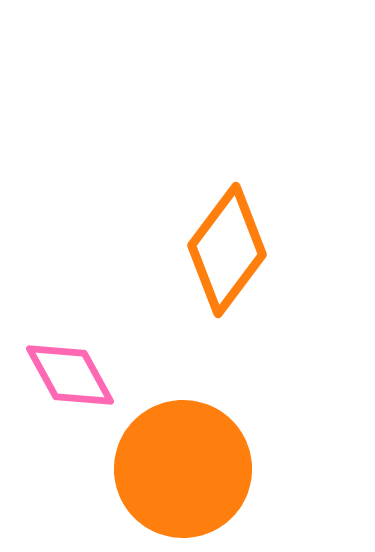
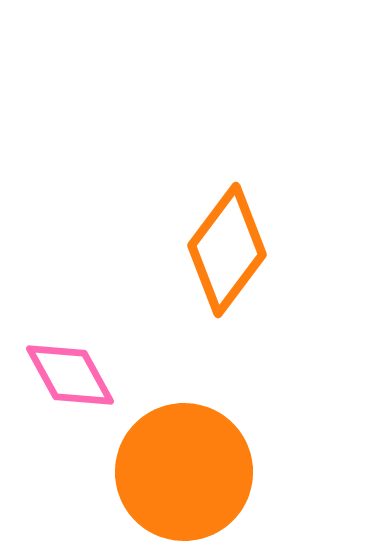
orange circle: moved 1 px right, 3 px down
